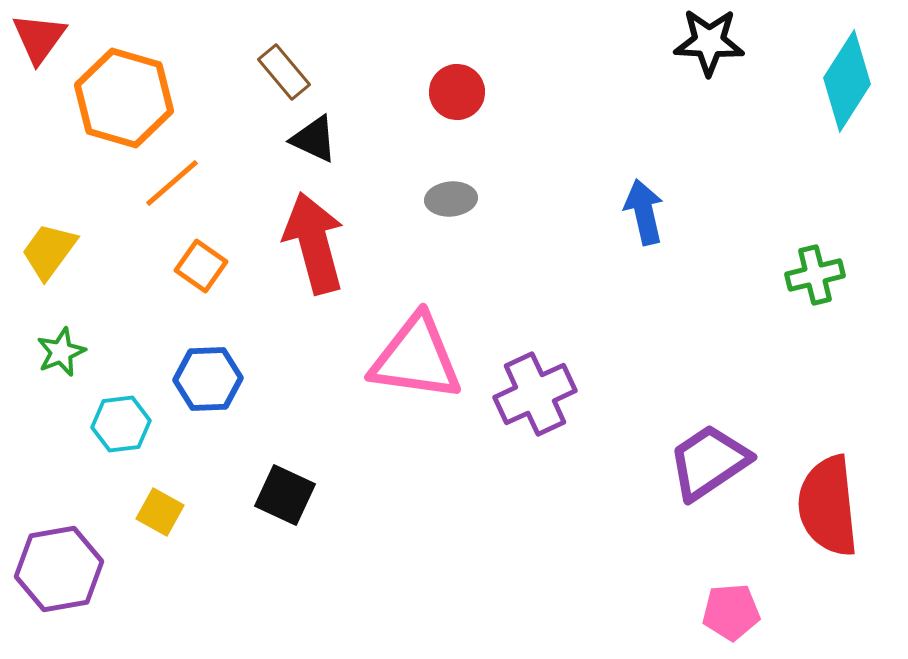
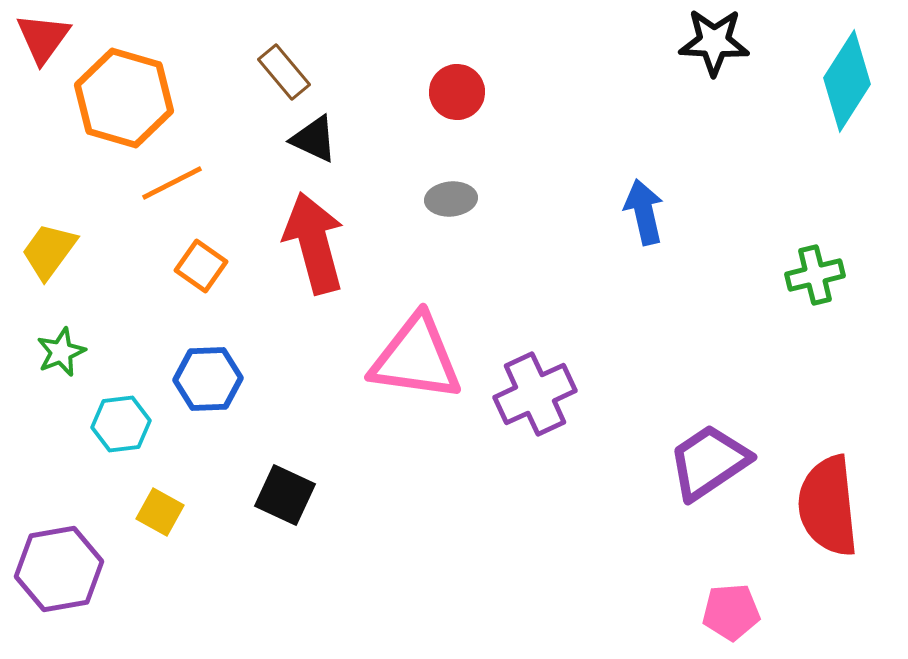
red triangle: moved 4 px right
black star: moved 5 px right
orange line: rotated 14 degrees clockwise
